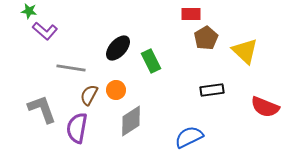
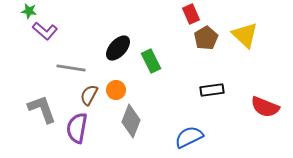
red rectangle: rotated 66 degrees clockwise
yellow triangle: moved 16 px up
gray diamond: rotated 36 degrees counterclockwise
